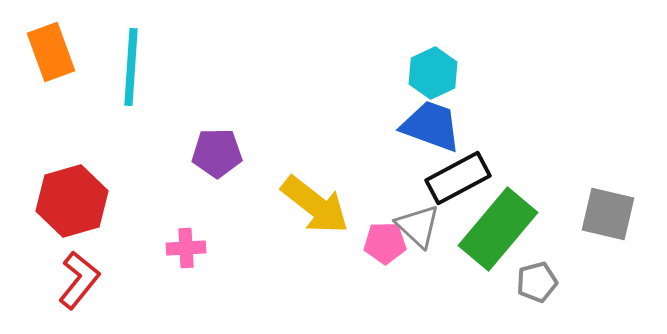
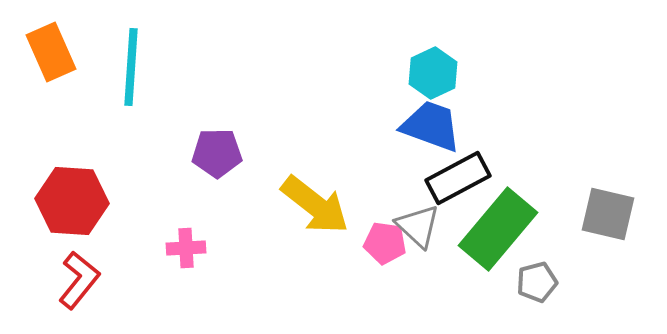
orange rectangle: rotated 4 degrees counterclockwise
red hexagon: rotated 20 degrees clockwise
pink pentagon: rotated 9 degrees clockwise
